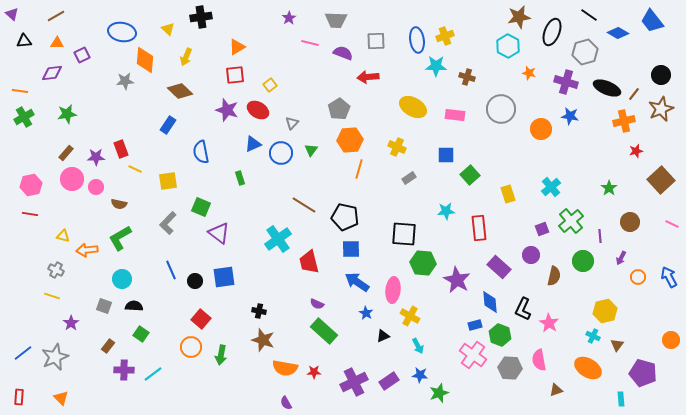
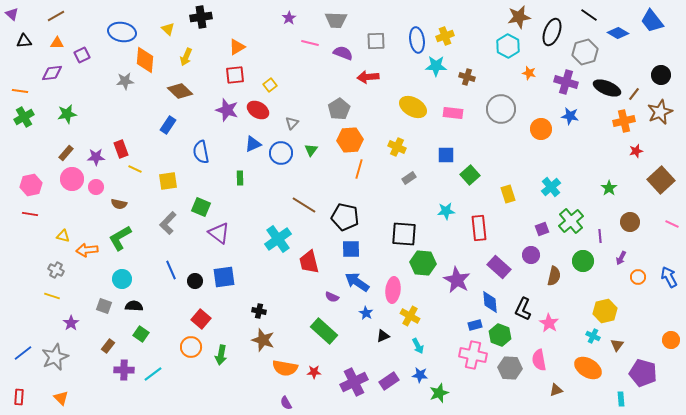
brown star at (661, 109): moved 1 px left, 3 px down
pink rectangle at (455, 115): moved 2 px left, 2 px up
green rectangle at (240, 178): rotated 16 degrees clockwise
purple semicircle at (317, 304): moved 15 px right, 7 px up
pink cross at (473, 355): rotated 24 degrees counterclockwise
